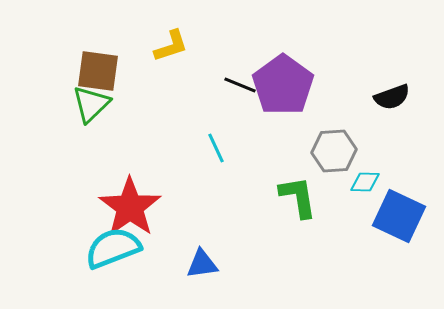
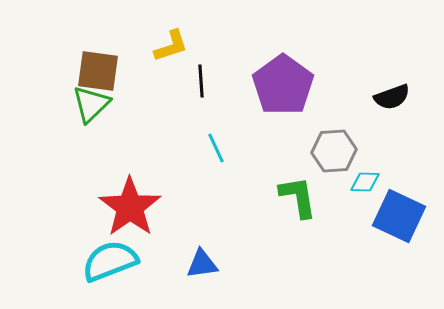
black line: moved 39 px left, 4 px up; rotated 64 degrees clockwise
cyan semicircle: moved 3 px left, 13 px down
